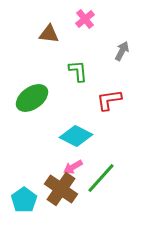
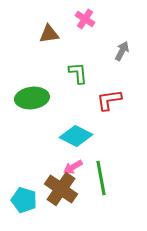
pink cross: rotated 18 degrees counterclockwise
brown triangle: rotated 15 degrees counterclockwise
green L-shape: moved 2 px down
green ellipse: rotated 28 degrees clockwise
green line: rotated 52 degrees counterclockwise
cyan pentagon: rotated 20 degrees counterclockwise
